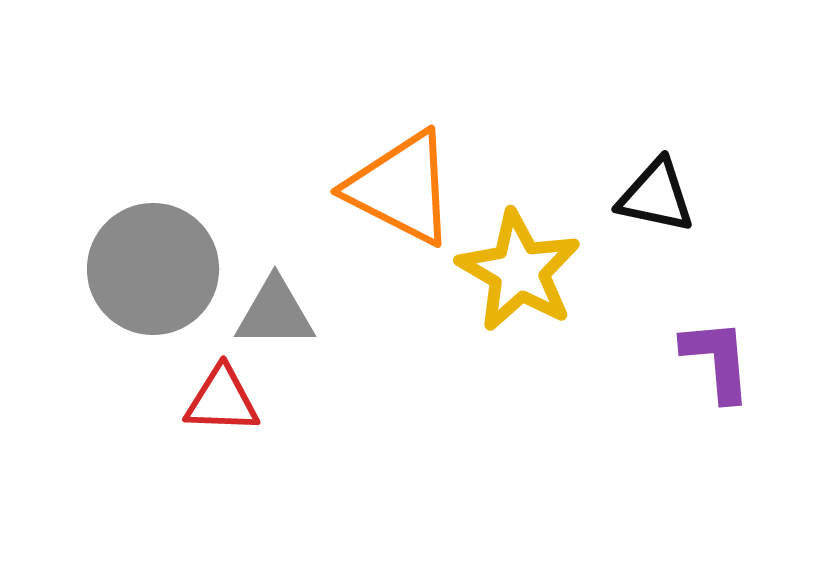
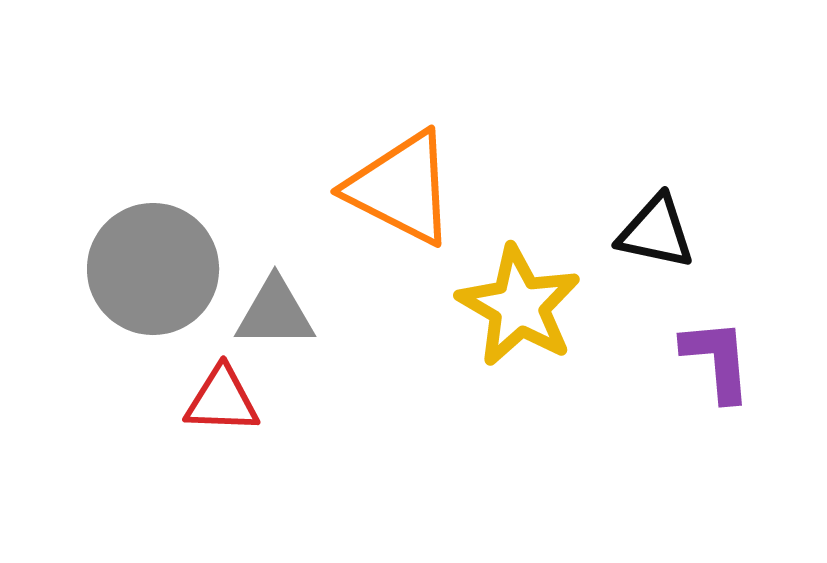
black triangle: moved 36 px down
yellow star: moved 35 px down
